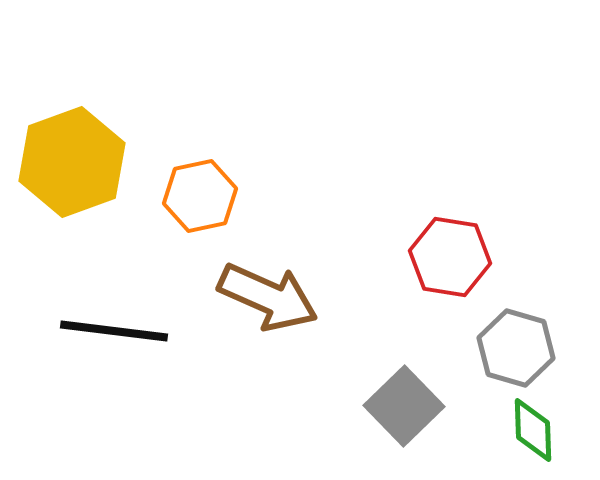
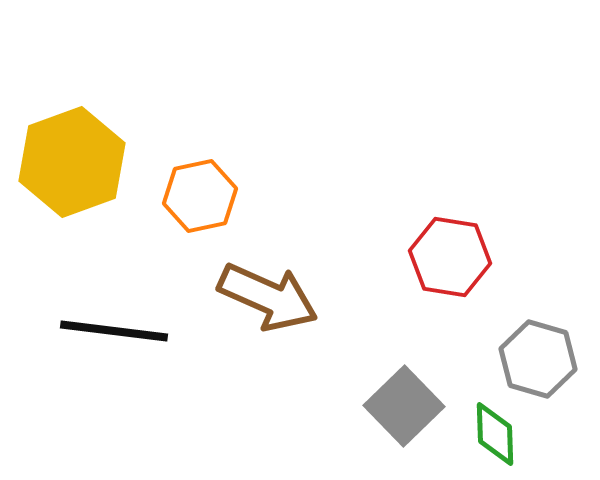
gray hexagon: moved 22 px right, 11 px down
green diamond: moved 38 px left, 4 px down
